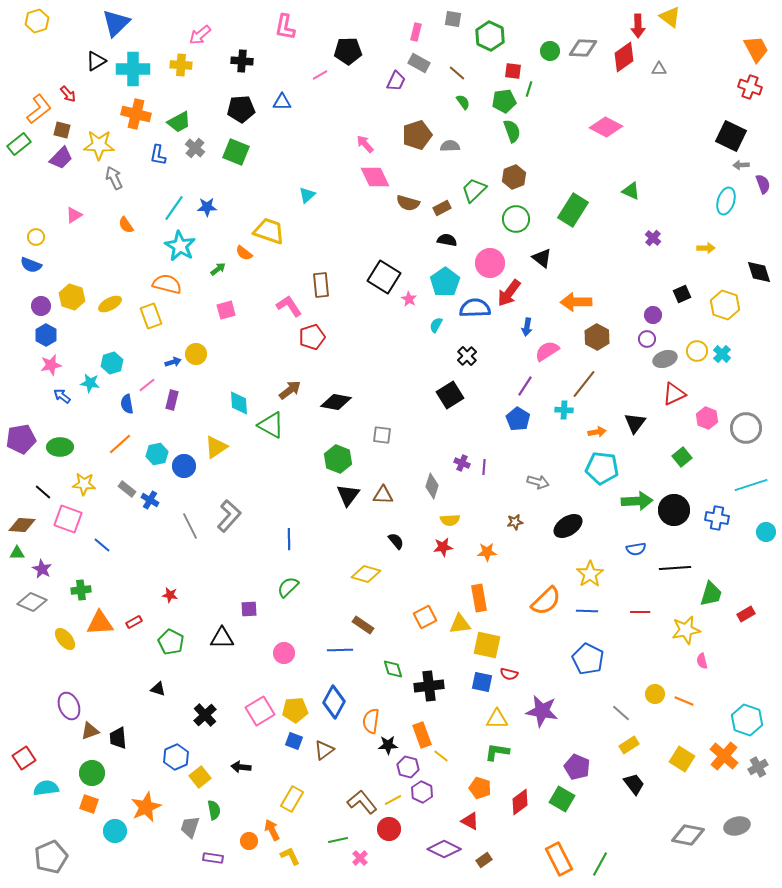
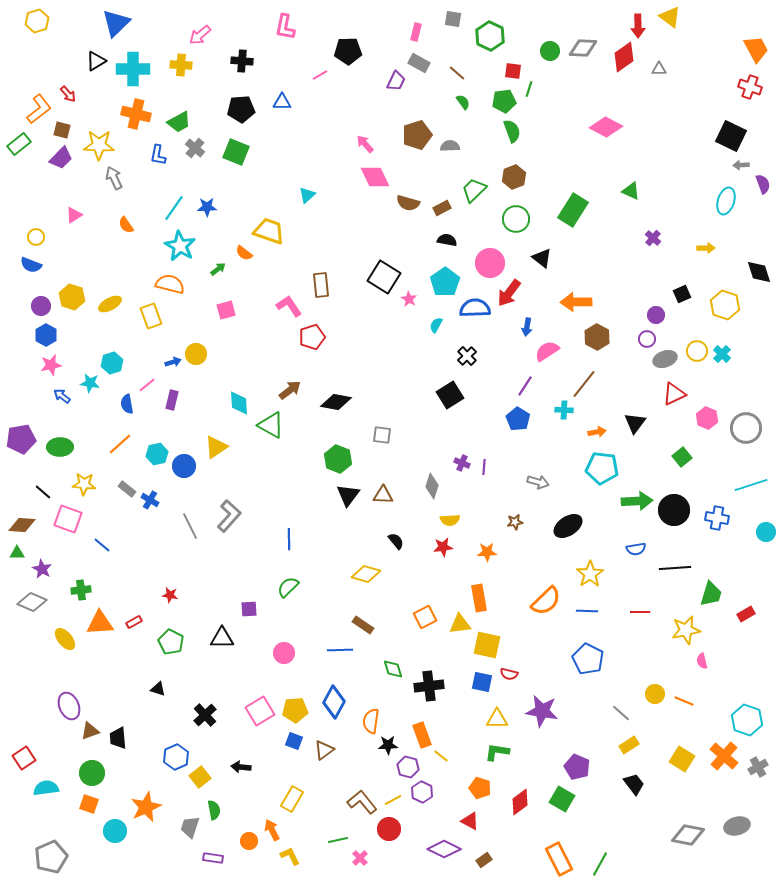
orange semicircle at (167, 284): moved 3 px right
purple circle at (653, 315): moved 3 px right
